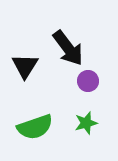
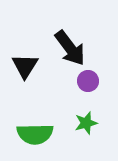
black arrow: moved 2 px right
green semicircle: moved 7 px down; rotated 18 degrees clockwise
